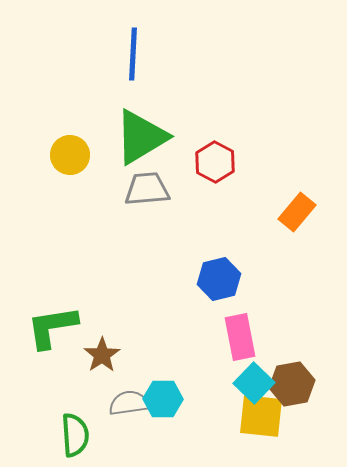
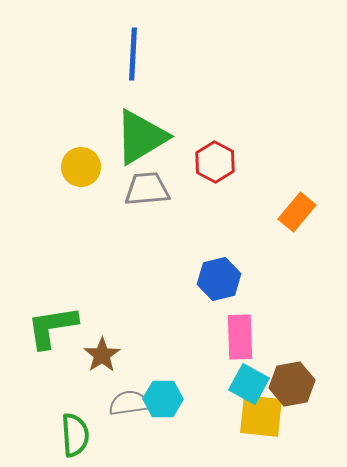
yellow circle: moved 11 px right, 12 px down
pink rectangle: rotated 9 degrees clockwise
cyan square: moved 5 px left, 1 px down; rotated 15 degrees counterclockwise
